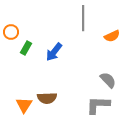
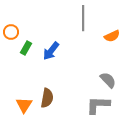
blue arrow: moved 3 px left, 1 px up
brown semicircle: rotated 78 degrees counterclockwise
